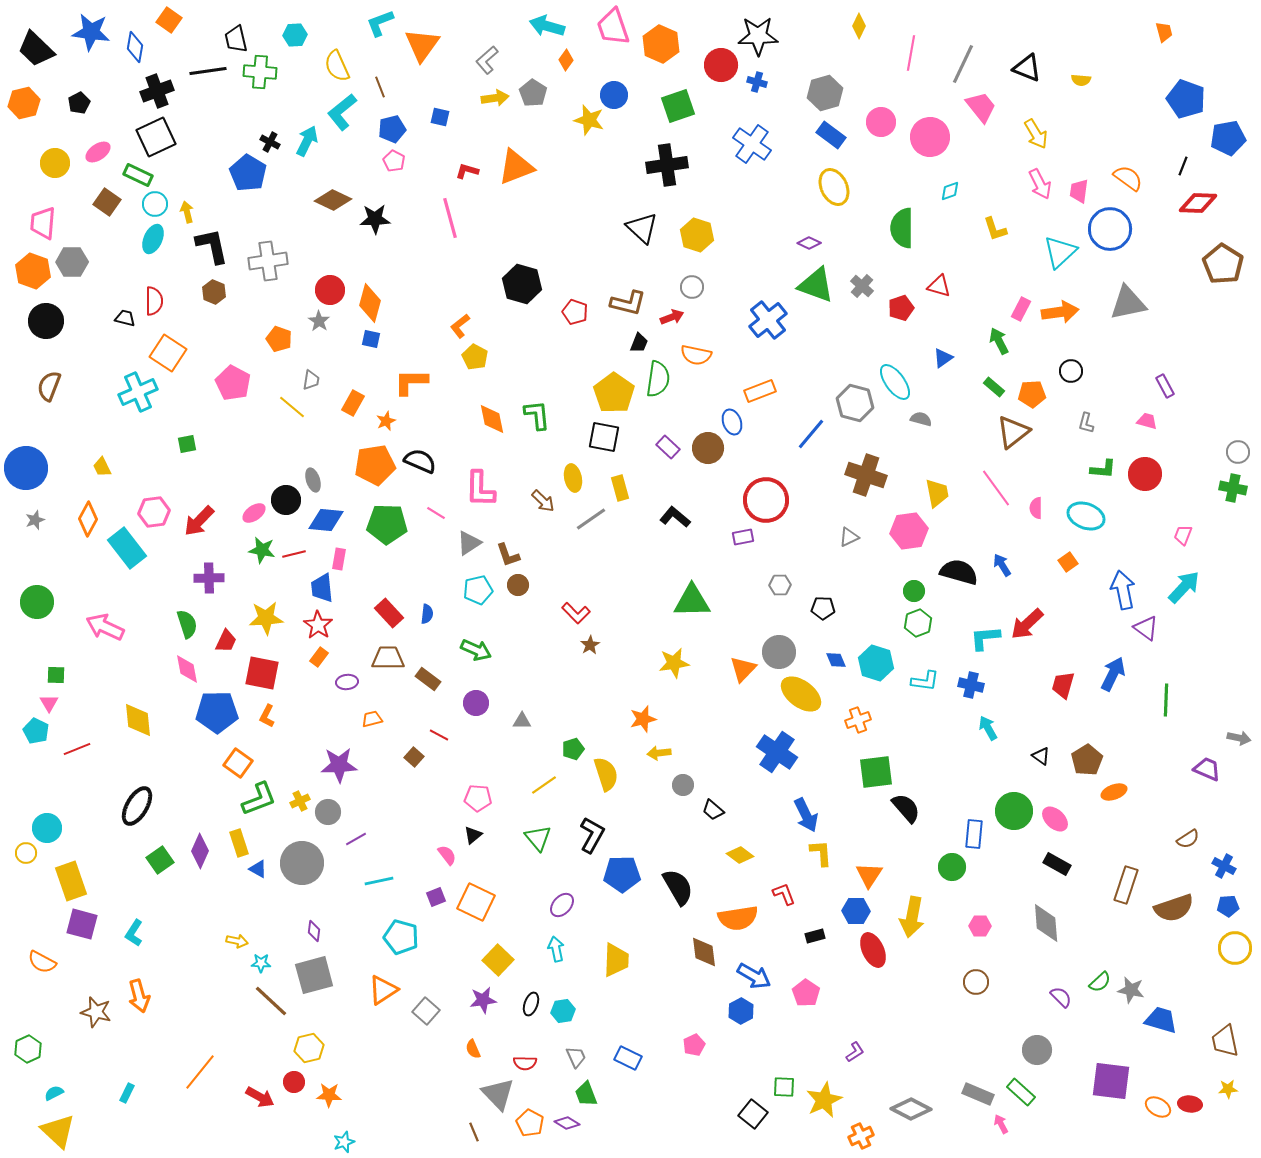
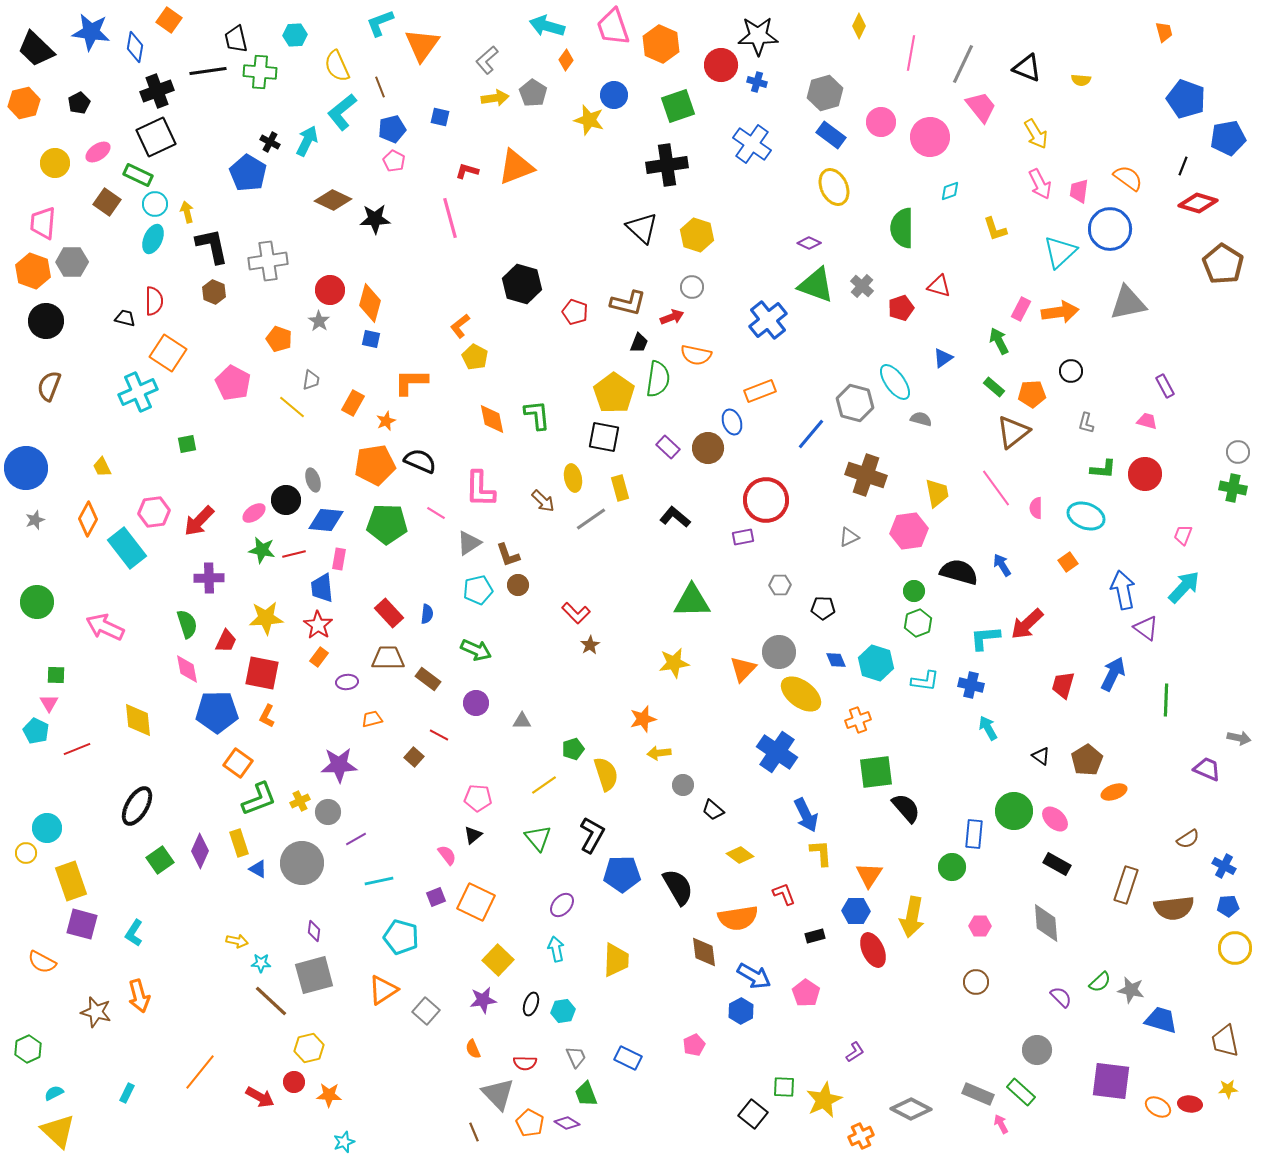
red diamond at (1198, 203): rotated 15 degrees clockwise
brown semicircle at (1174, 908): rotated 12 degrees clockwise
